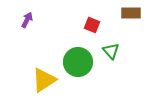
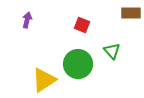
purple arrow: rotated 14 degrees counterclockwise
red square: moved 10 px left
green triangle: moved 1 px right
green circle: moved 2 px down
